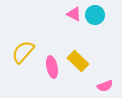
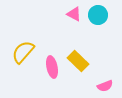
cyan circle: moved 3 px right
